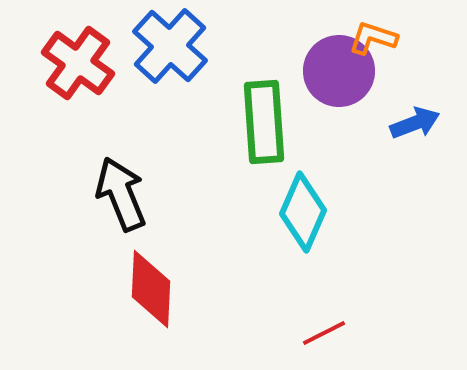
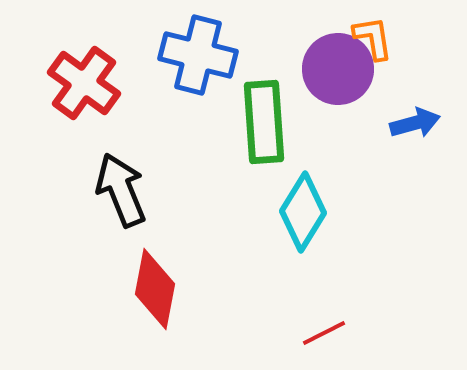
orange L-shape: rotated 63 degrees clockwise
blue cross: moved 28 px right, 9 px down; rotated 28 degrees counterclockwise
red cross: moved 6 px right, 20 px down
purple circle: moved 1 px left, 2 px up
blue arrow: rotated 6 degrees clockwise
black arrow: moved 4 px up
cyan diamond: rotated 8 degrees clockwise
red diamond: moved 4 px right; rotated 8 degrees clockwise
